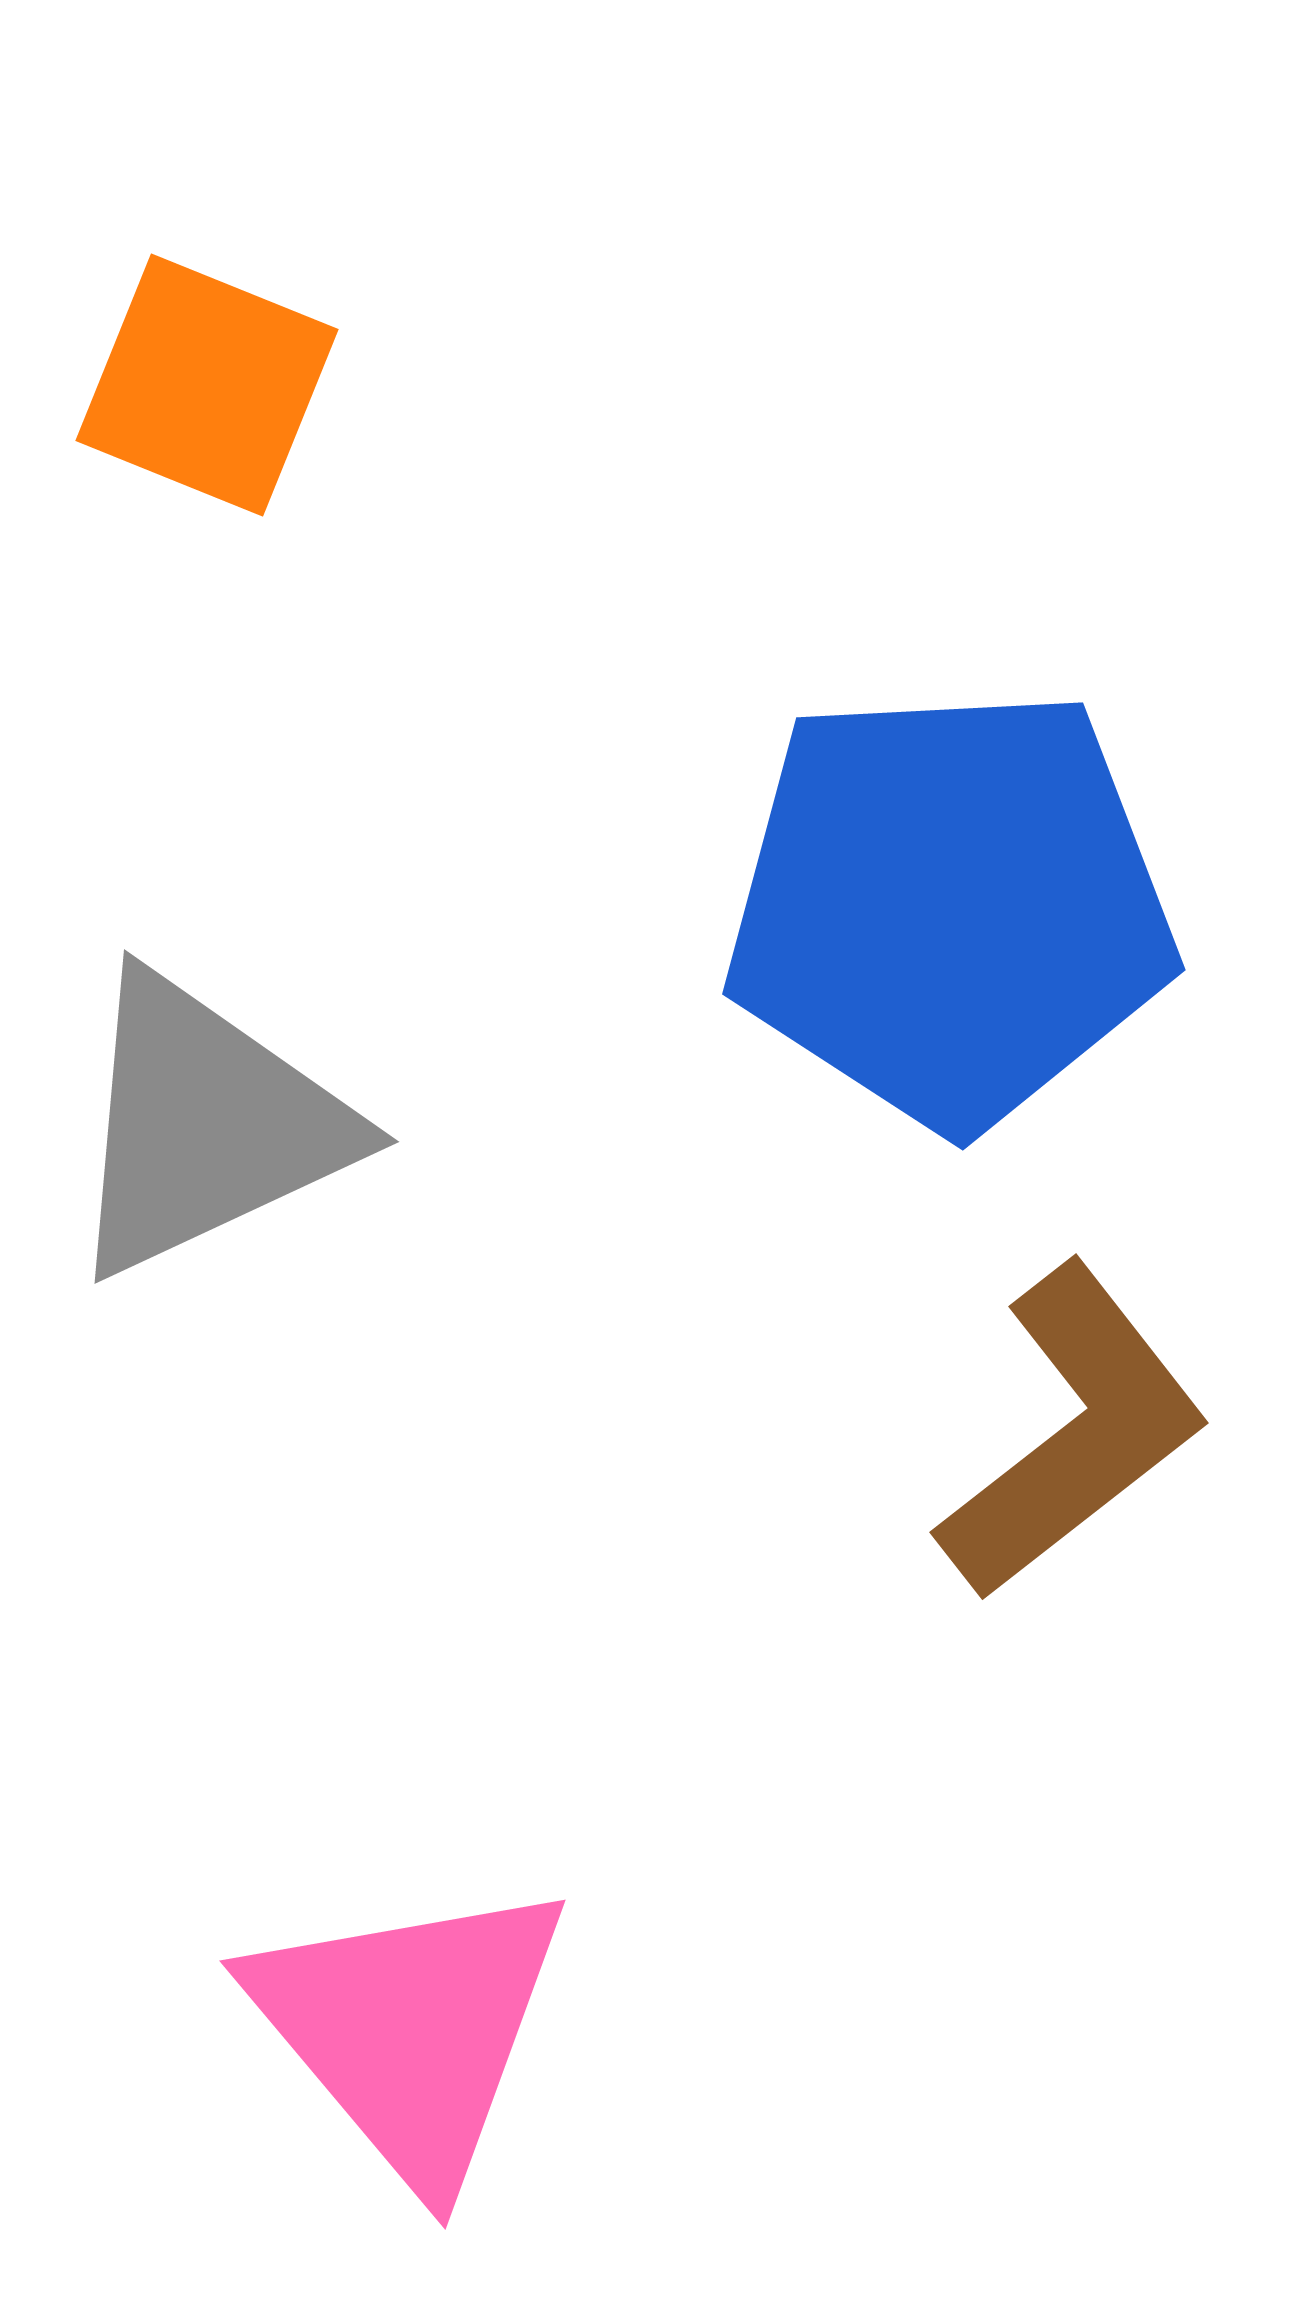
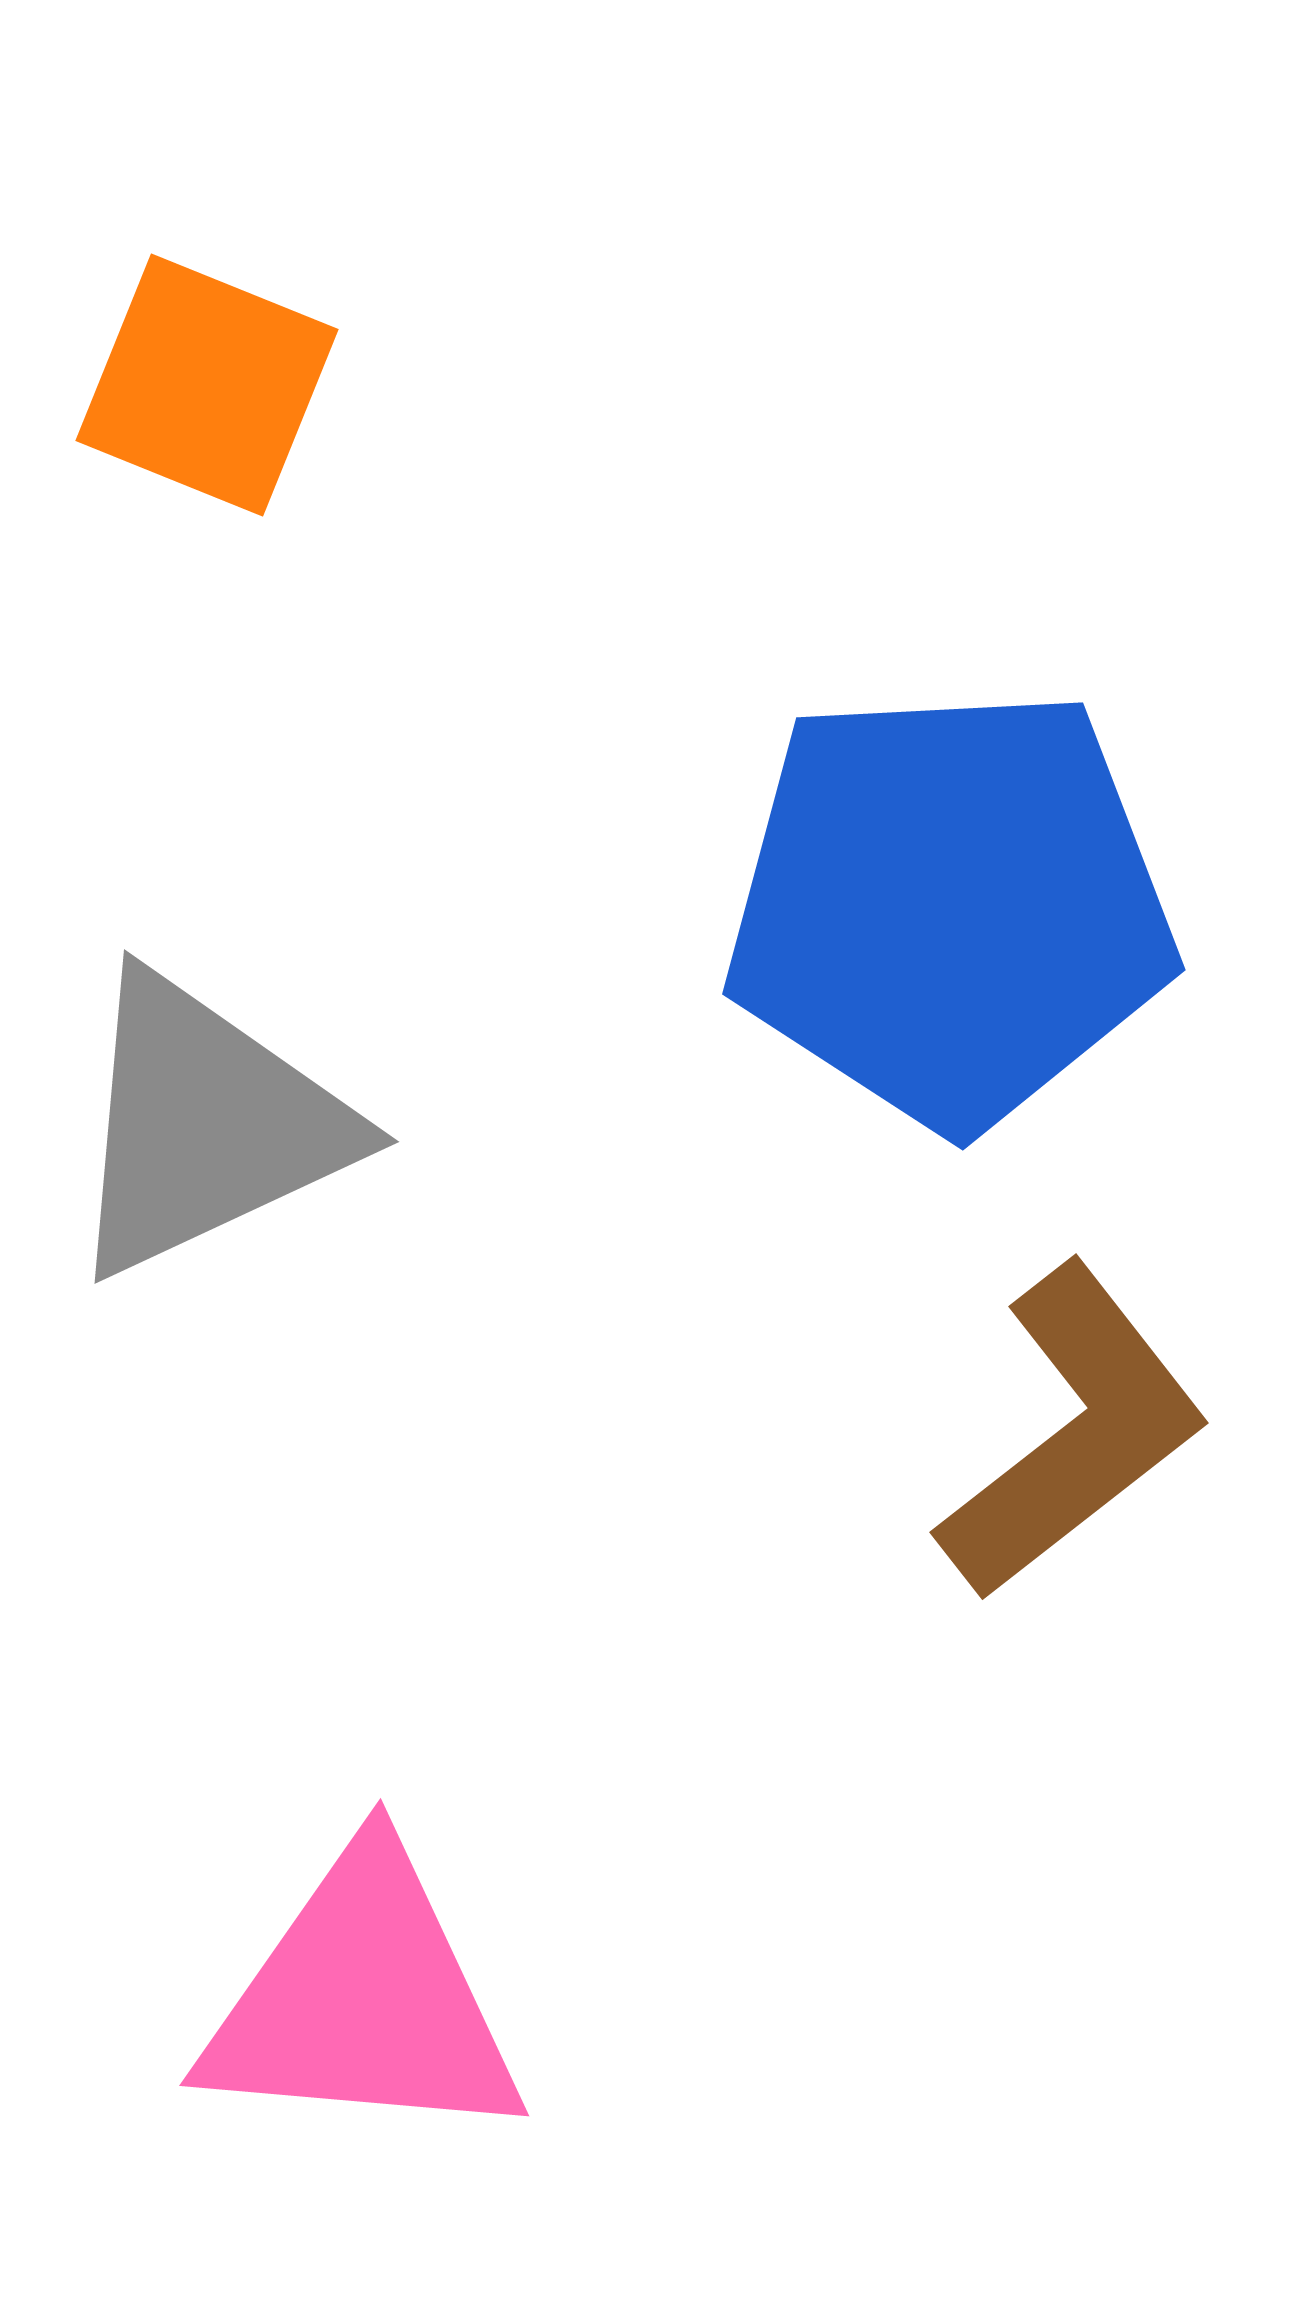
pink triangle: moved 47 px left, 30 px up; rotated 45 degrees counterclockwise
